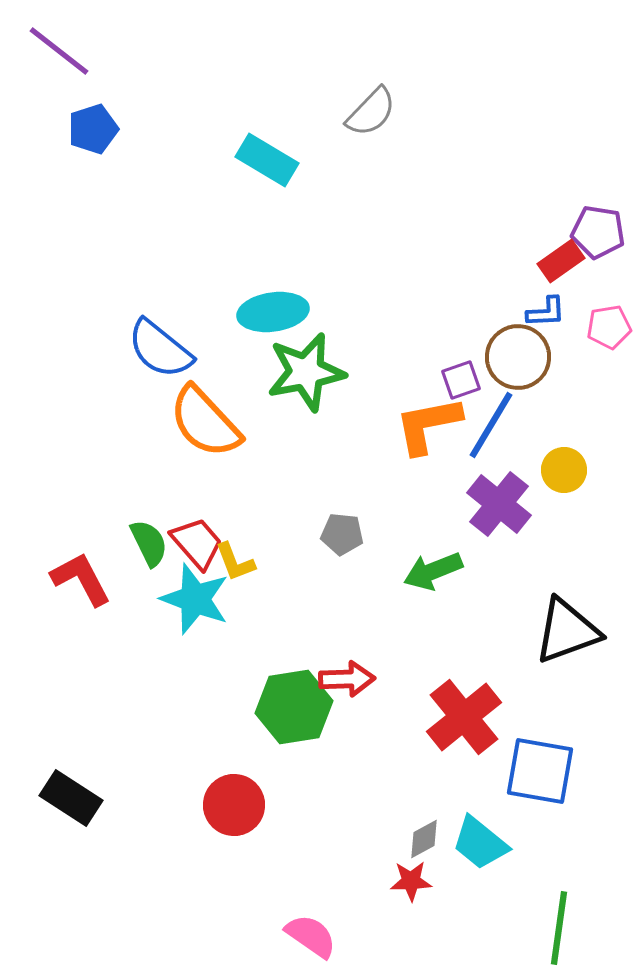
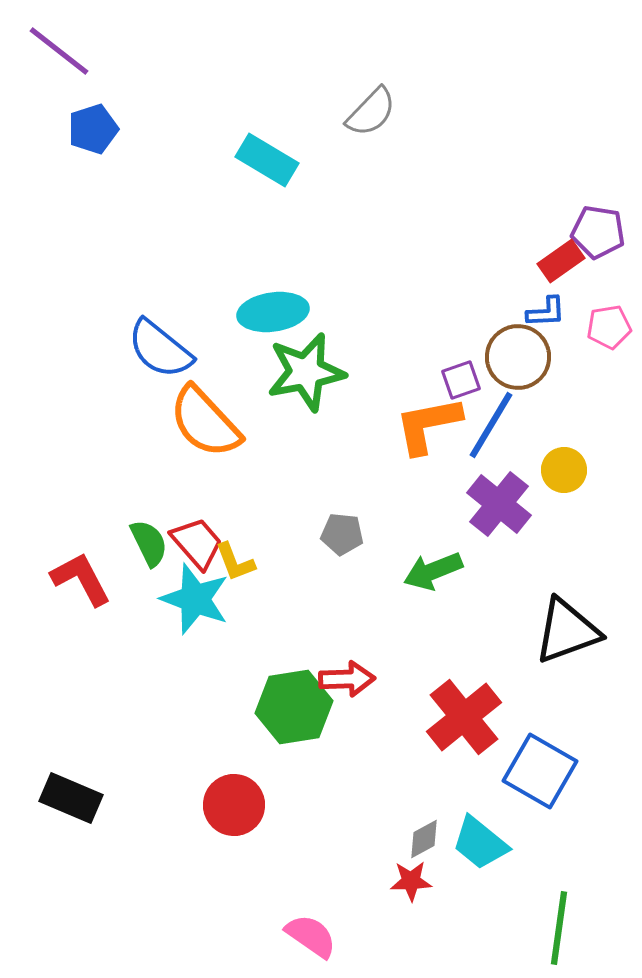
blue square: rotated 20 degrees clockwise
black rectangle: rotated 10 degrees counterclockwise
